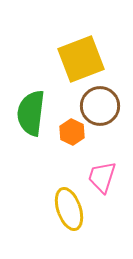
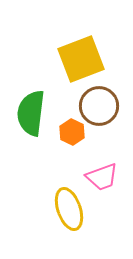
brown circle: moved 1 px left
pink trapezoid: rotated 128 degrees counterclockwise
